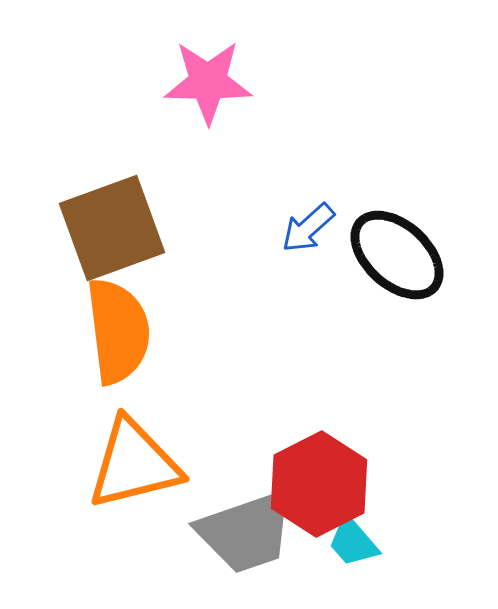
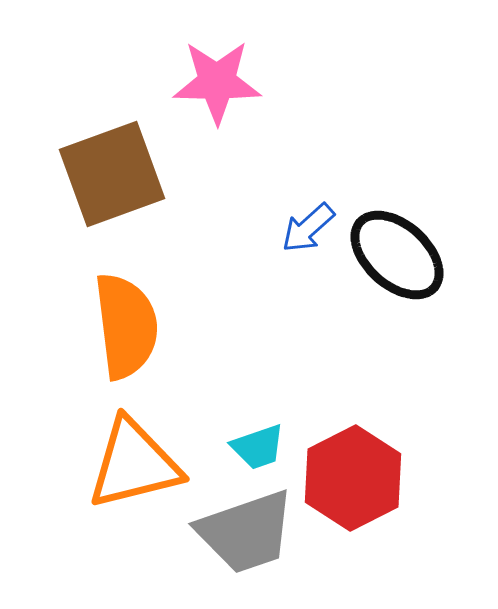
pink star: moved 9 px right
brown square: moved 54 px up
orange semicircle: moved 8 px right, 5 px up
red hexagon: moved 34 px right, 6 px up
cyan trapezoid: moved 95 px left, 95 px up; rotated 68 degrees counterclockwise
